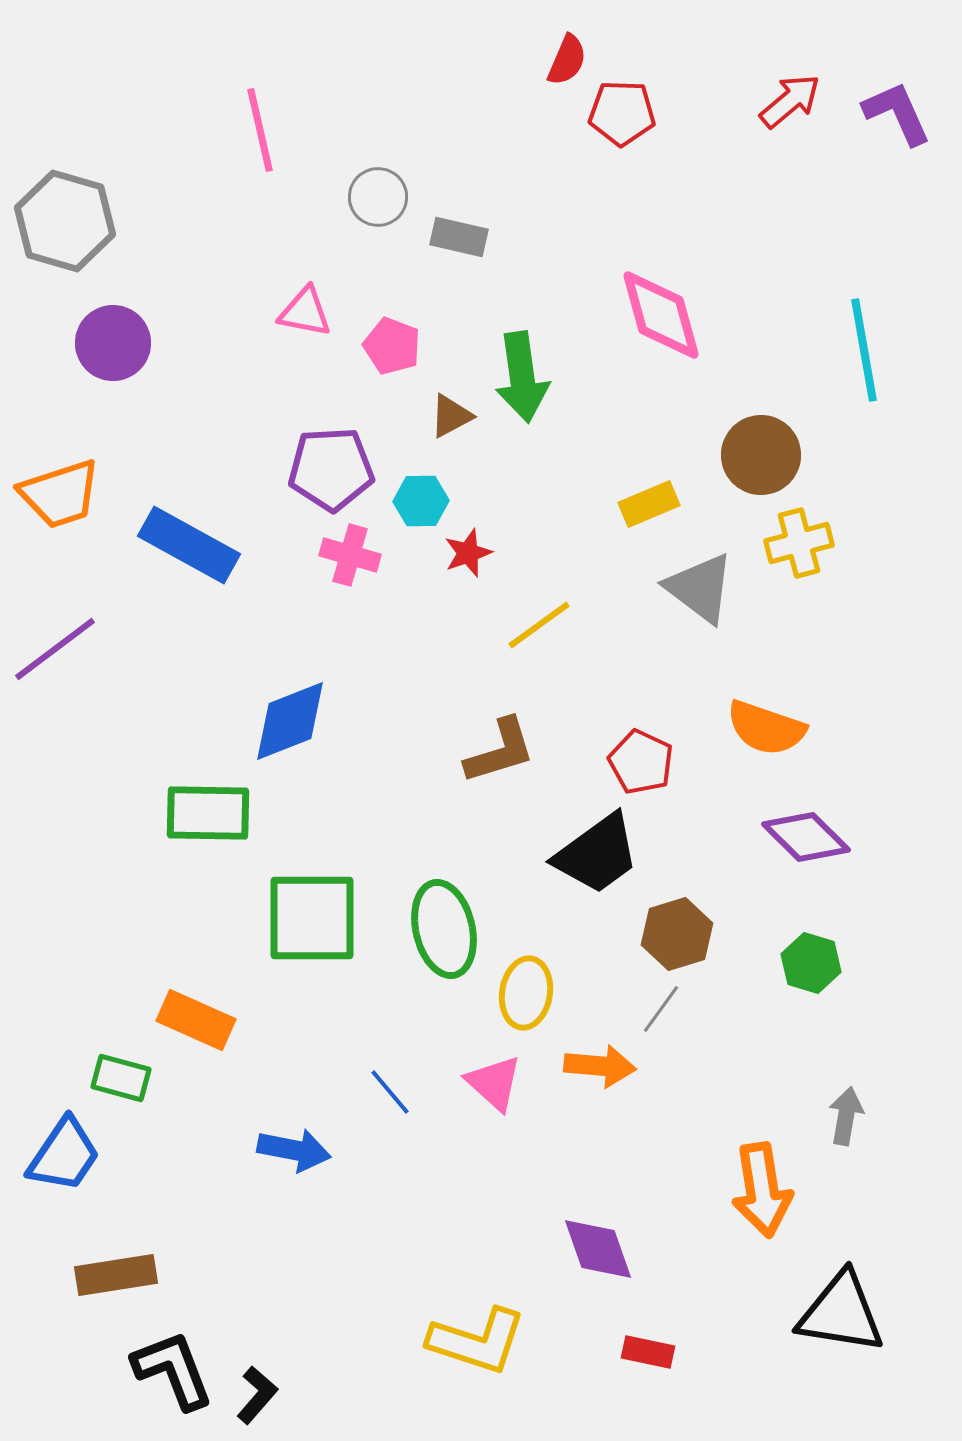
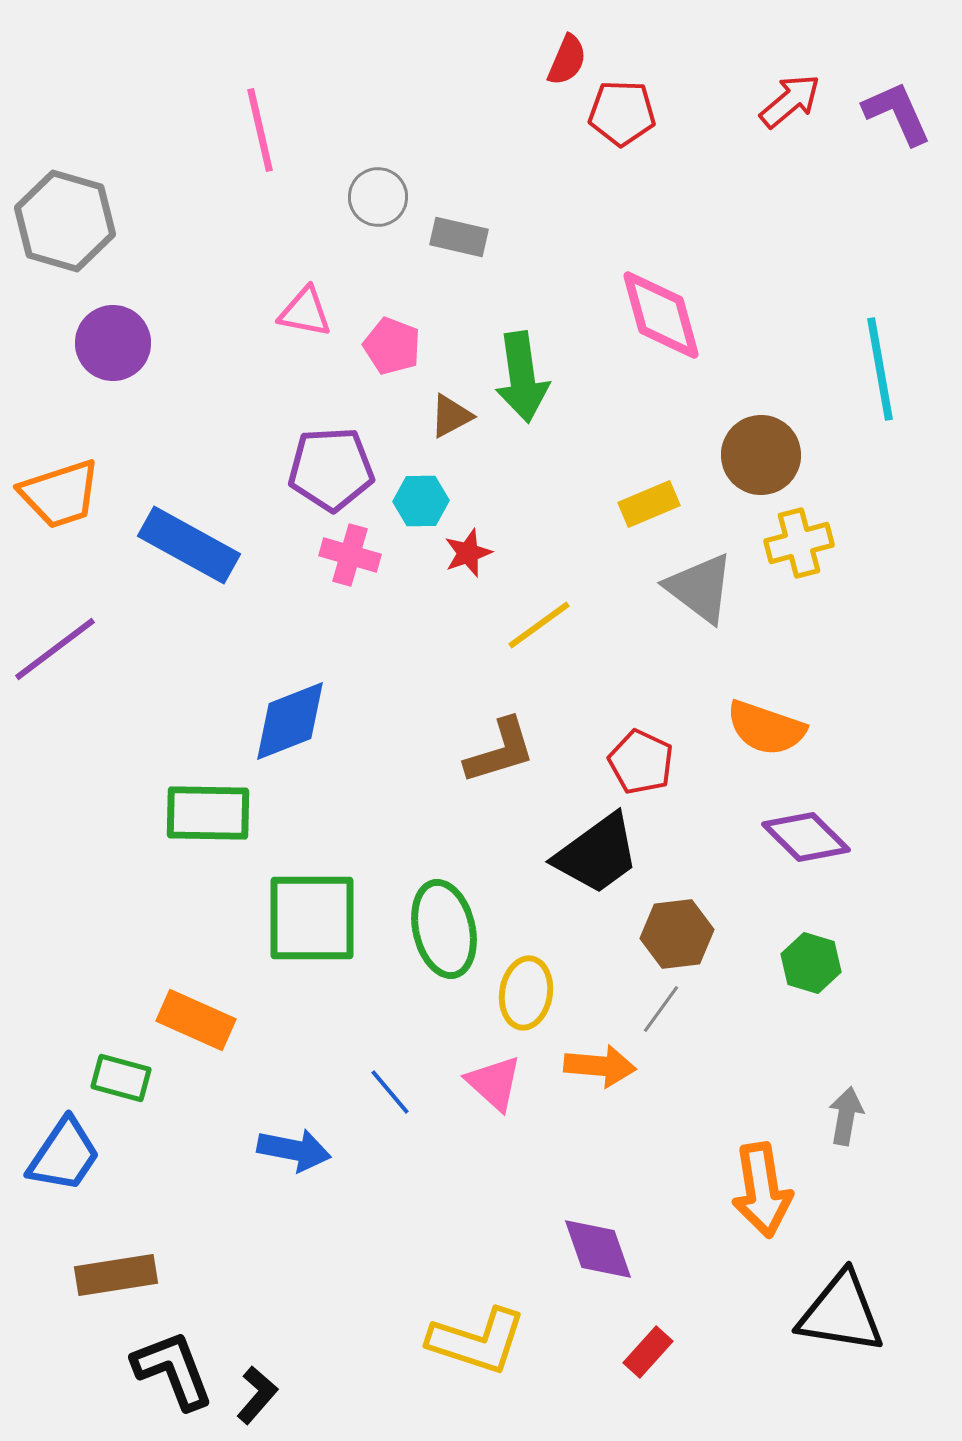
cyan line at (864, 350): moved 16 px right, 19 px down
brown hexagon at (677, 934): rotated 10 degrees clockwise
red rectangle at (648, 1352): rotated 60 degrees counterclockwise
